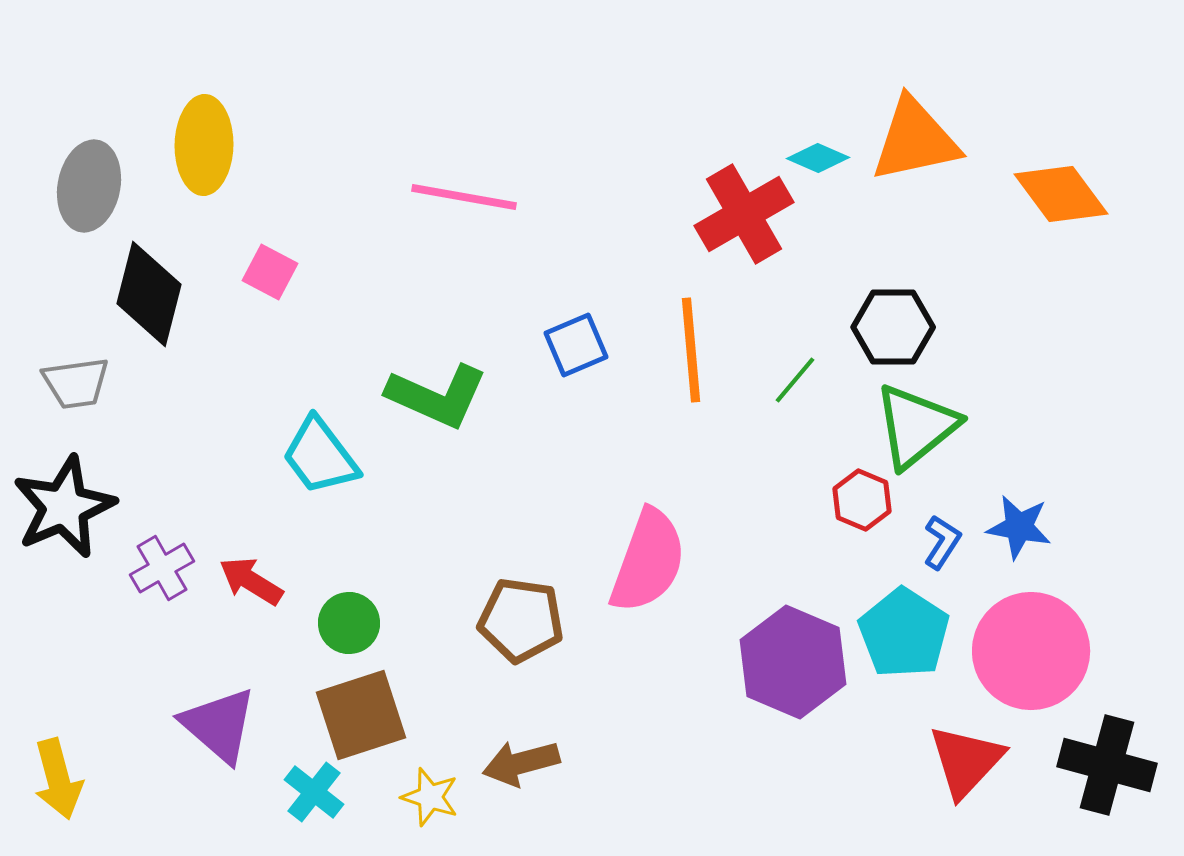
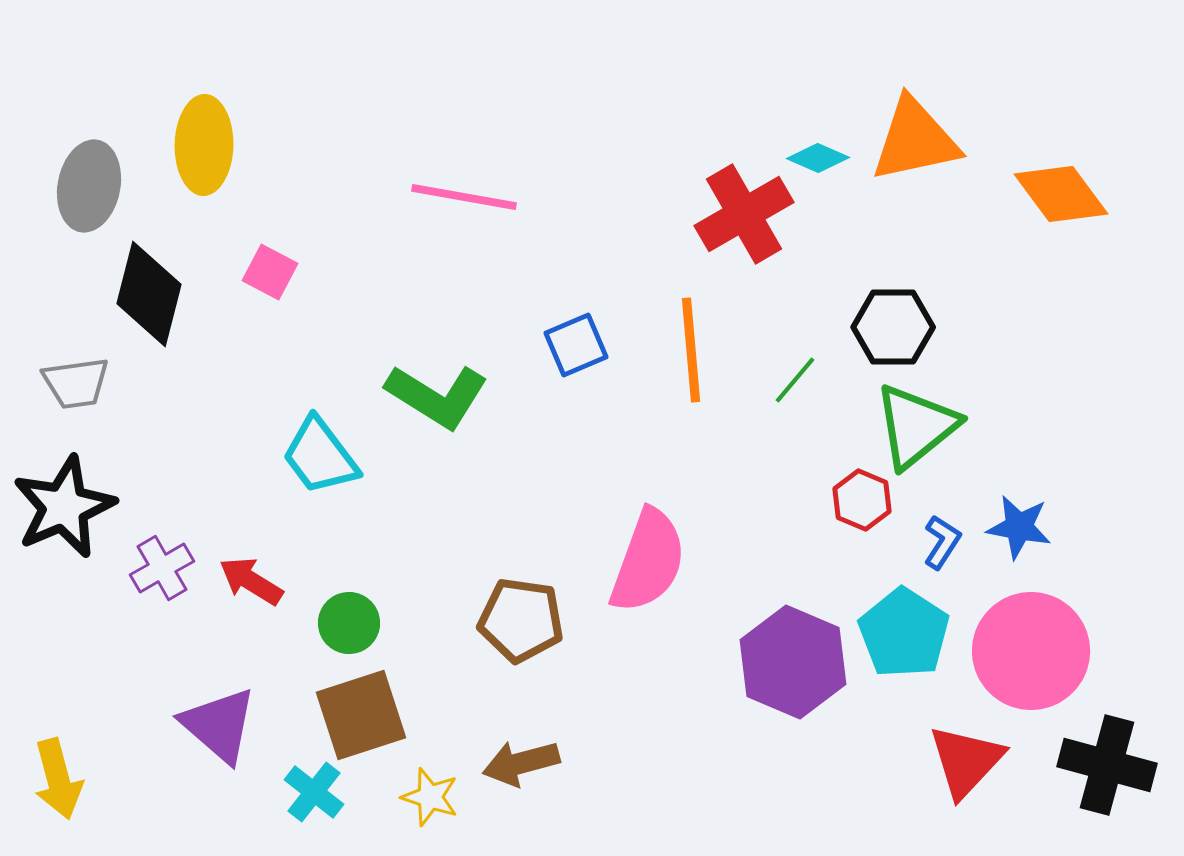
green L-shape: rotated 8 degrees clockwise
